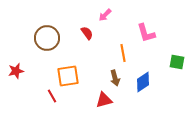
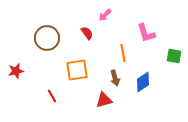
green square: moved 3 px left, 6 px up
orange square: moved 9 px right, 6 px up
